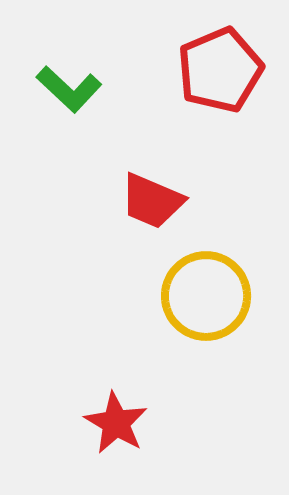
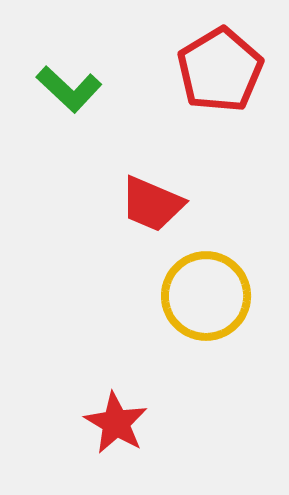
red pentagon: rotated 8 degrees counterclockwise
red trapezoid: moved 3 px down
